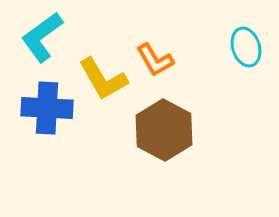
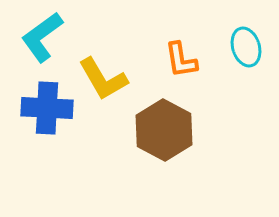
orange L-shape: moved 26 px right; rotated 21 degrees clockwise
